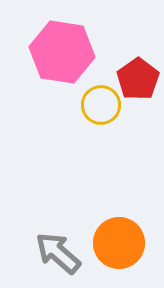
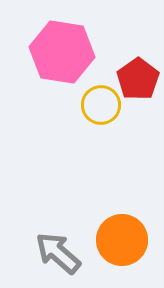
orange circle: moved 3 px right, 3 px up
